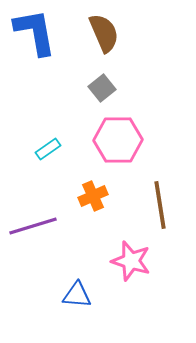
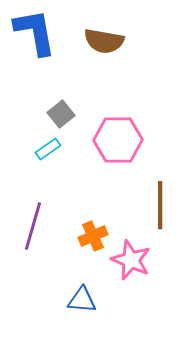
brown semicircle: moved 8 px down; rotated 123 degrees clockwise
gray square: moved 41 px left, 26 px down
orange cross: moved 40 px down
brown line: rotated 9 degrees clockwise
purple line: rotated 57 degrees counterclockwise
pink star: moved 1 px up; rotated 6 degrees clockwise
blue triangle: moved 5 px right, 5 px down
